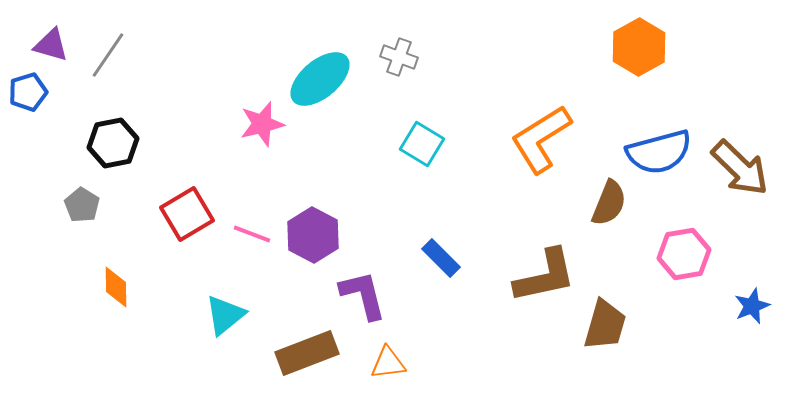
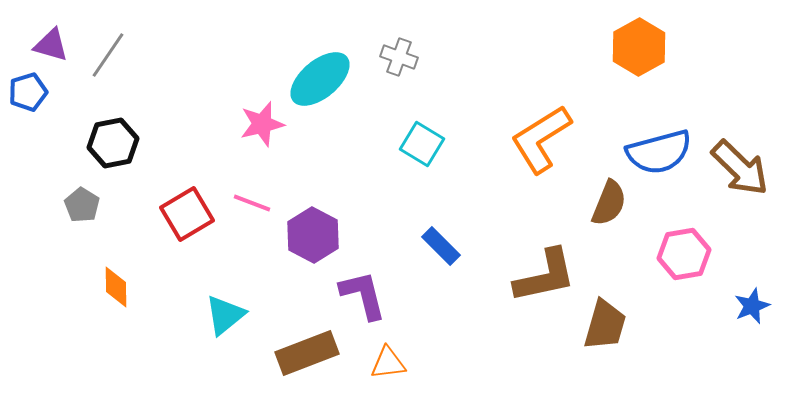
pink line: moved 31 px up
blue rectangle: moved 12 px up
